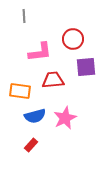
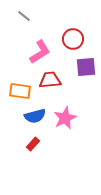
gray line: rotated 48 degrees counterclockwise
pink L-shape: rotated 25 degrees counterclockwise
red trapezoid: moved 3 px left
red rectangle: moved 2 px right, 1 px up
